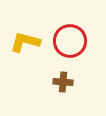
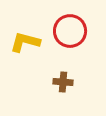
red circle: moved 10 px up
